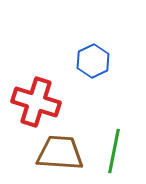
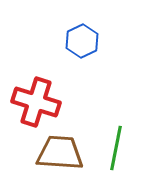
blue hexagon: moved 11 px left, 20 px up
green line: moved 2 px right, 3 px up
